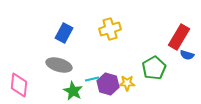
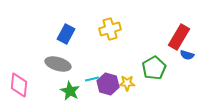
blue rectangle: moved 2 px right, 1 px down
gray ellipse: moved 1 px left, 1 px up
green star: moved 3 px left
